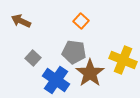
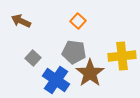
orange square: moved 3 px left
yellow cross: moved 1 px left, 4 px up; rotated 28 degrees counterclockwise
